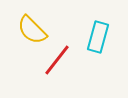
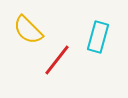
yellow semicircle: moved 4 px left
